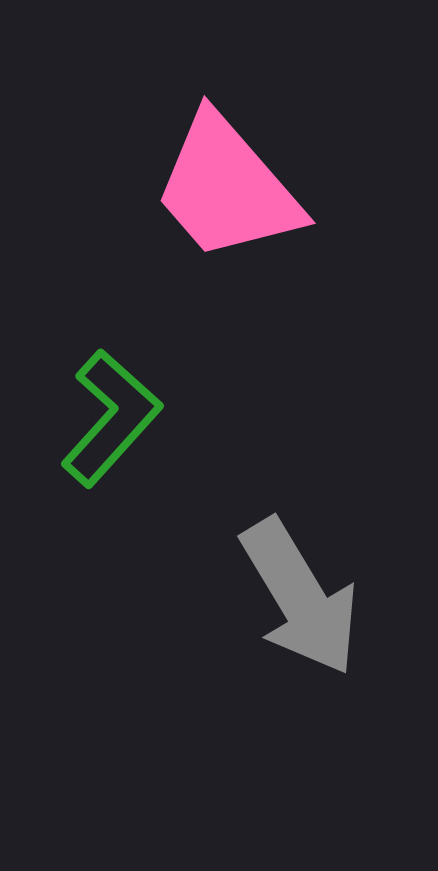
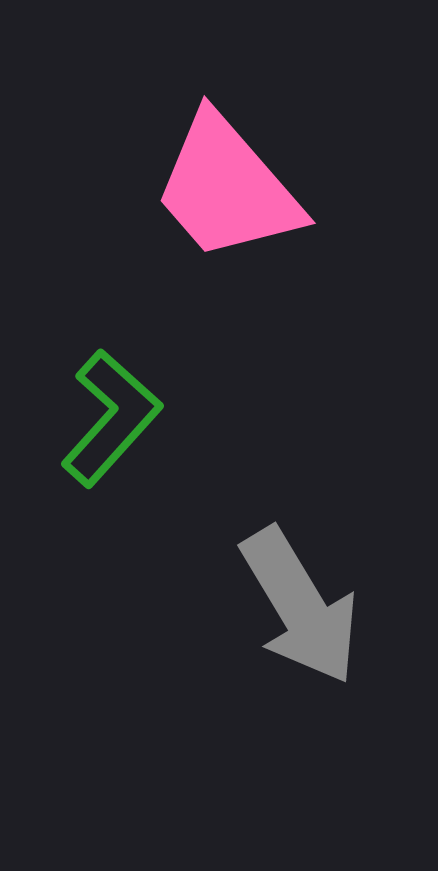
gray arrow: moved 9 px down
